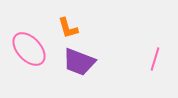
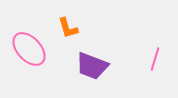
purple trapezoid: moved 13 px right, 4 px down
